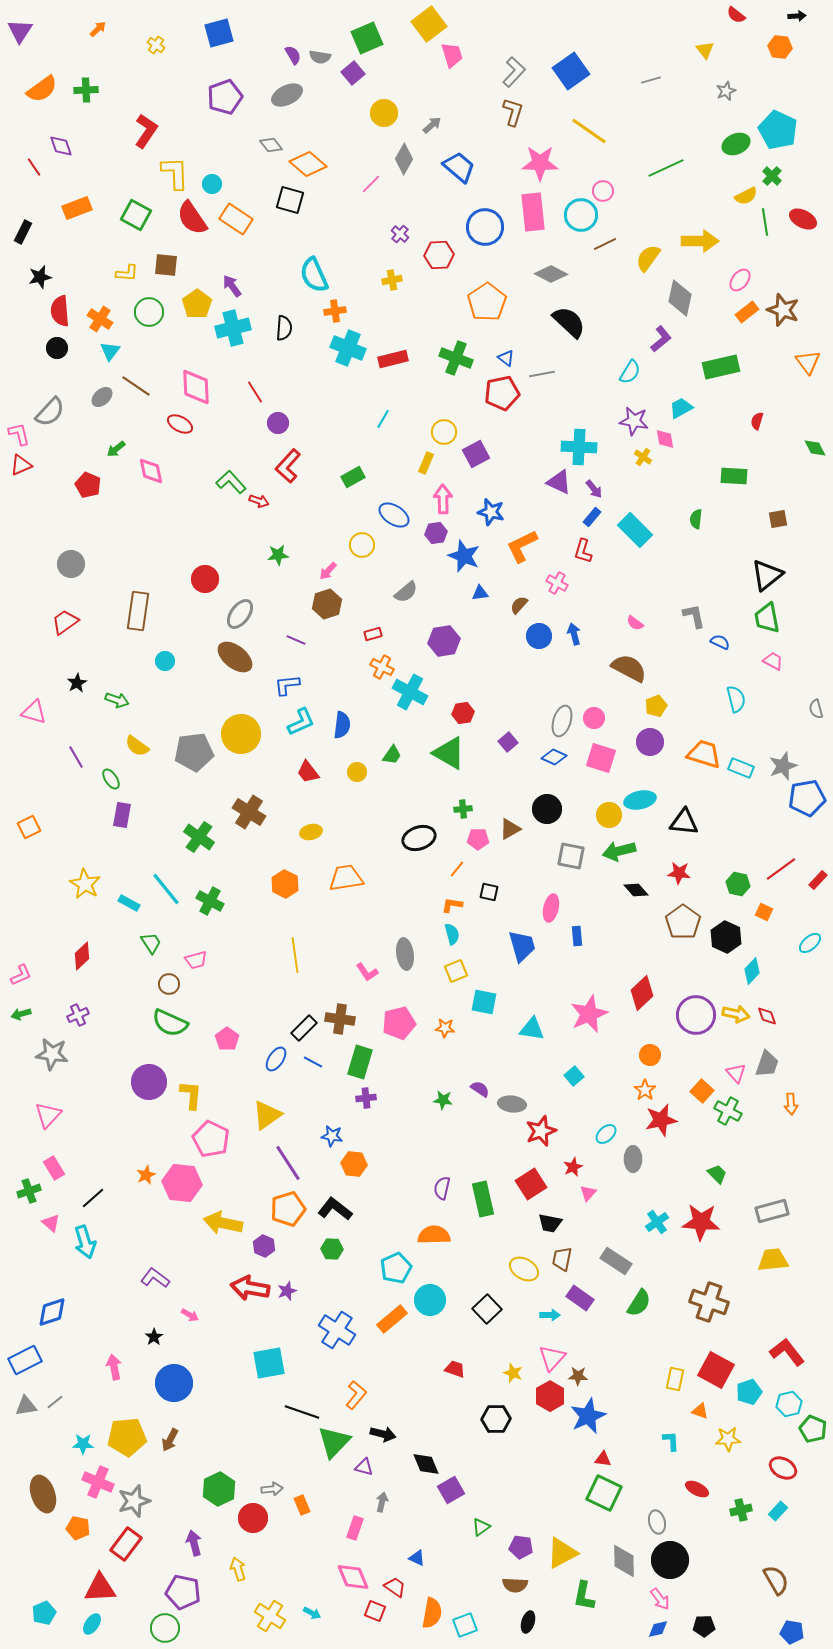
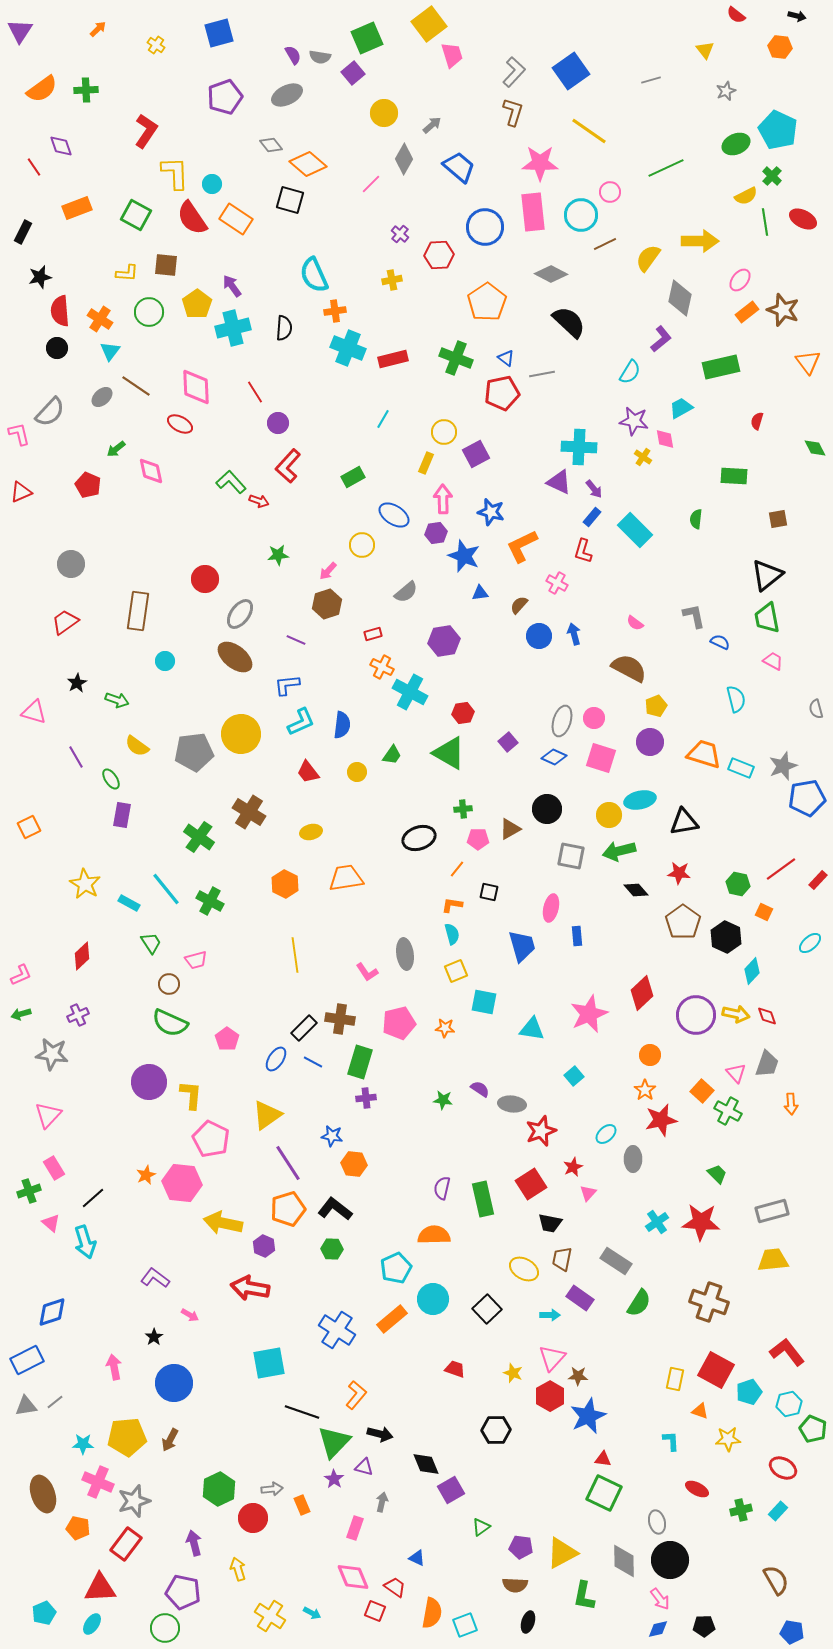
black arrow at (797, 16): rotated 18 degrees clockwise
pink circle at (603, 191): moved 7 px right, 1 px down
red triangle at (21, 465): moved 27 px down
black triangle at (684, 822): rotated 16 degrees counterclockwise
purple star at (287, 1291): moved 47 px right, 188 px down; rotated 18 degrees counterclockwise
cyan circle at (430, 1300): moved 3 px right, 1 px up
blue rectangle at (25, 1360): moved 2 px right
black hexagon at (496, 1419): moved 11 px down
black arrow at (383, 1434): moved 3 px left
